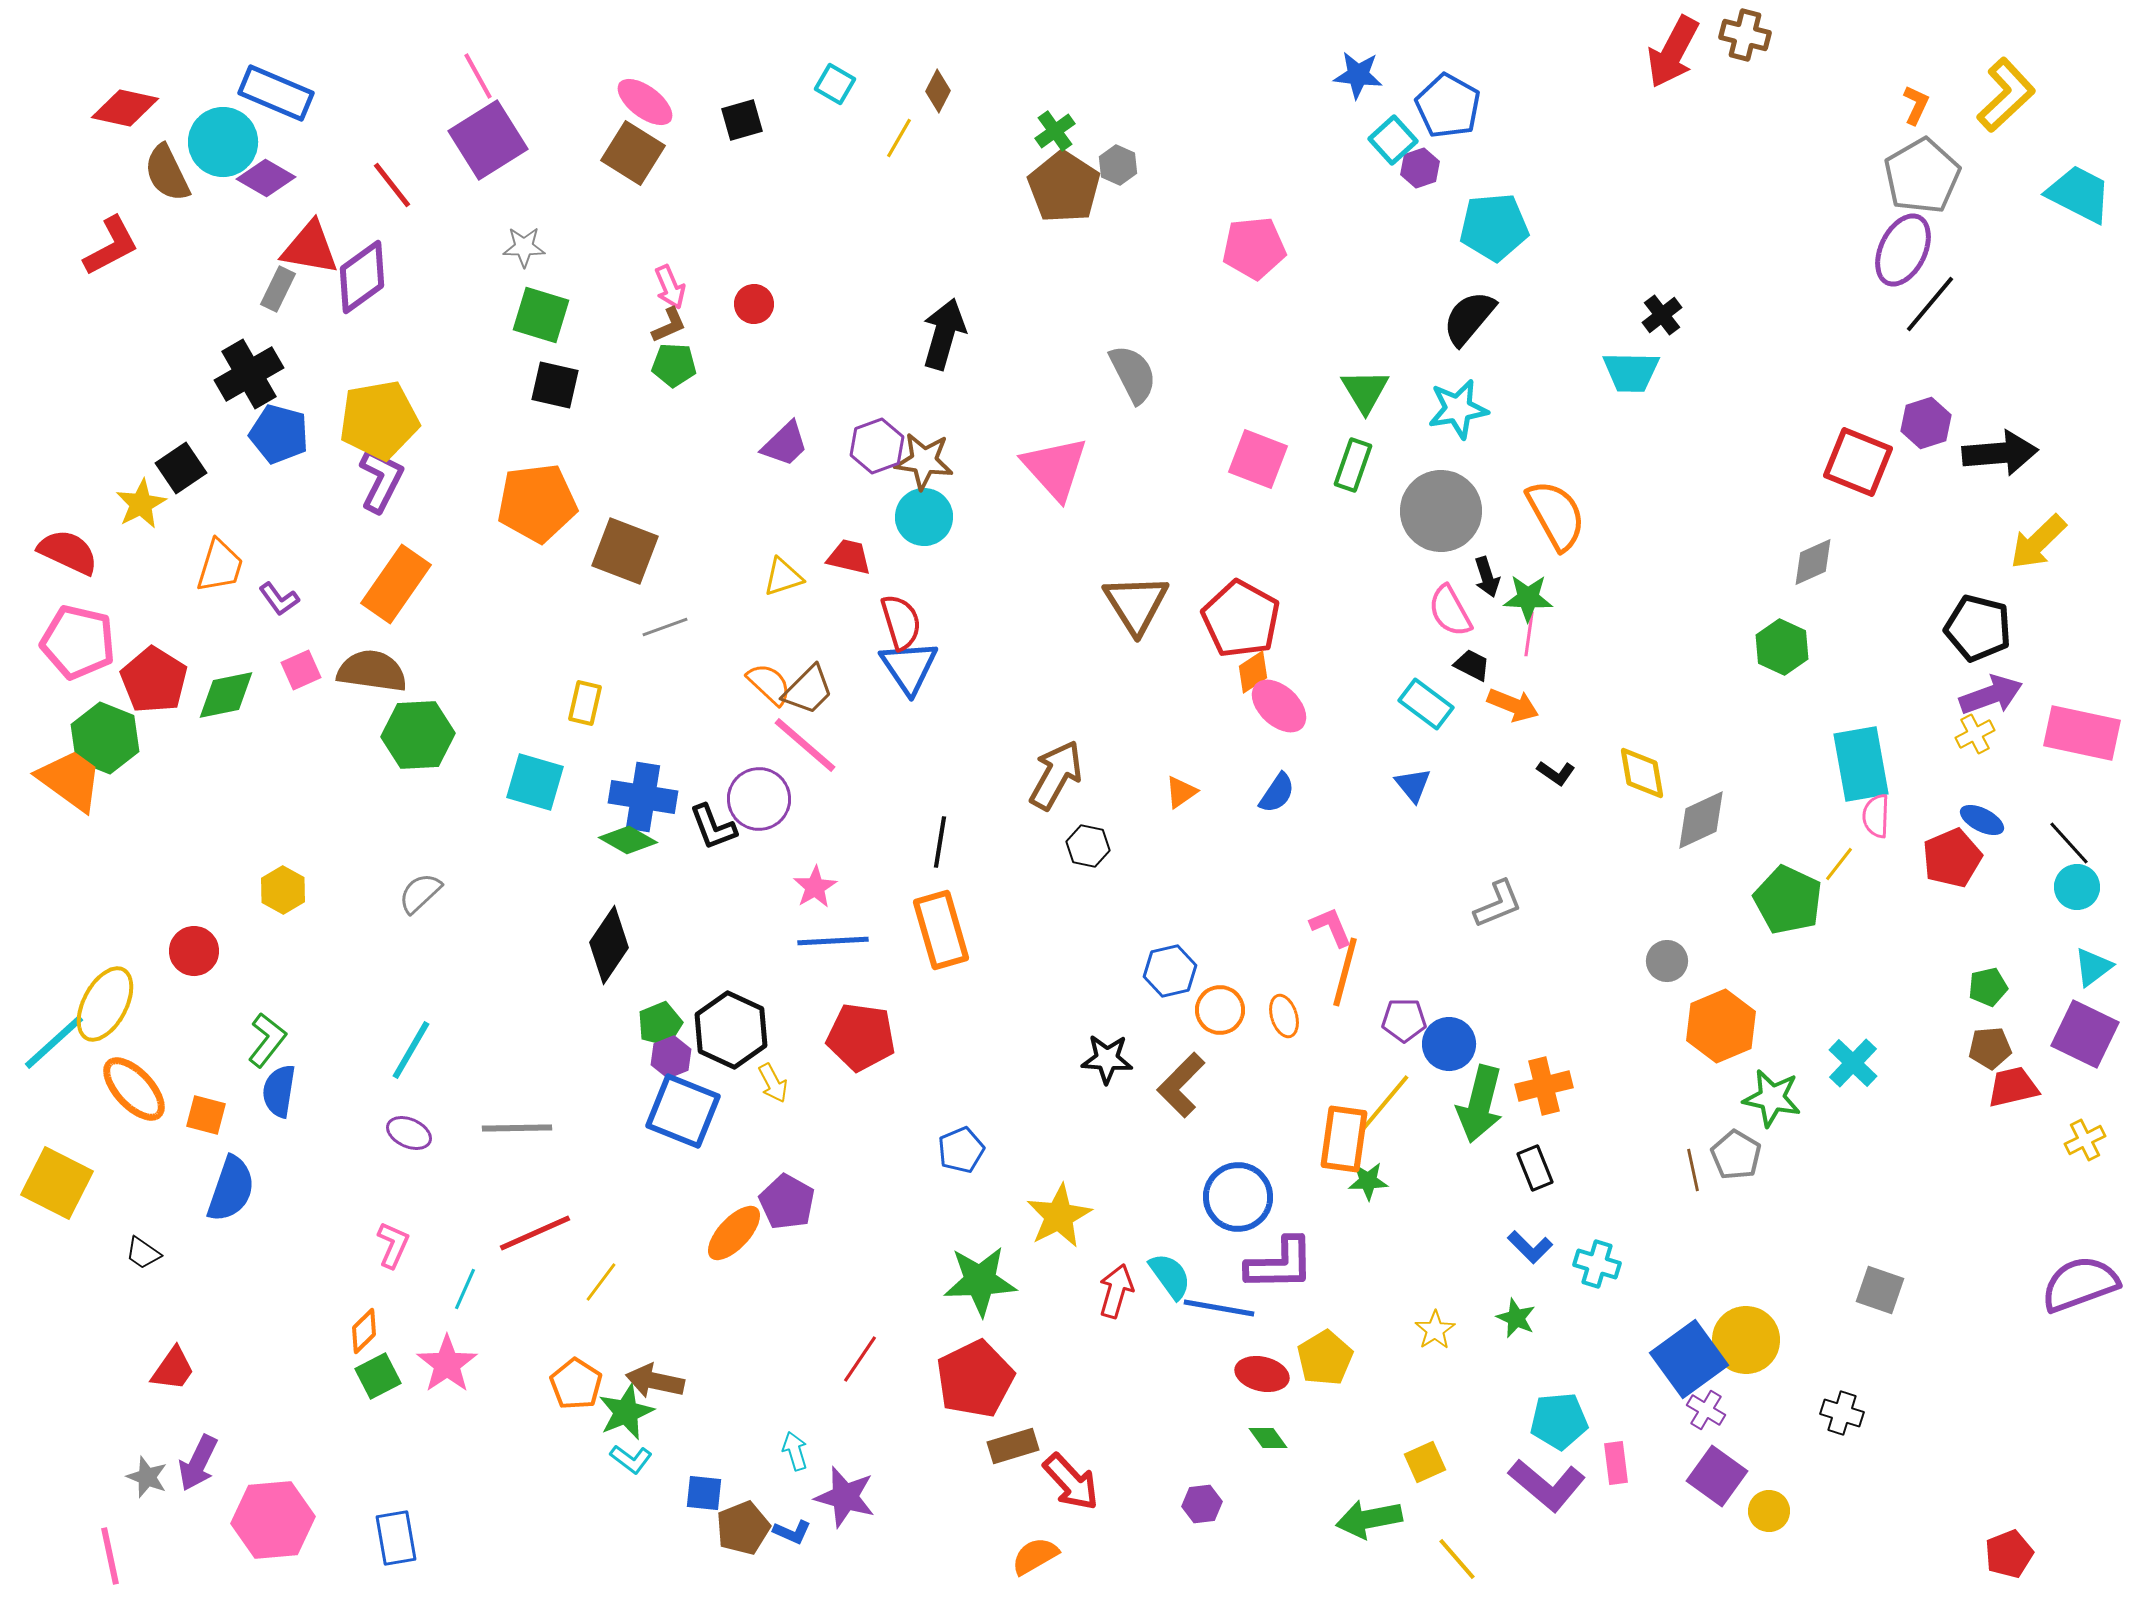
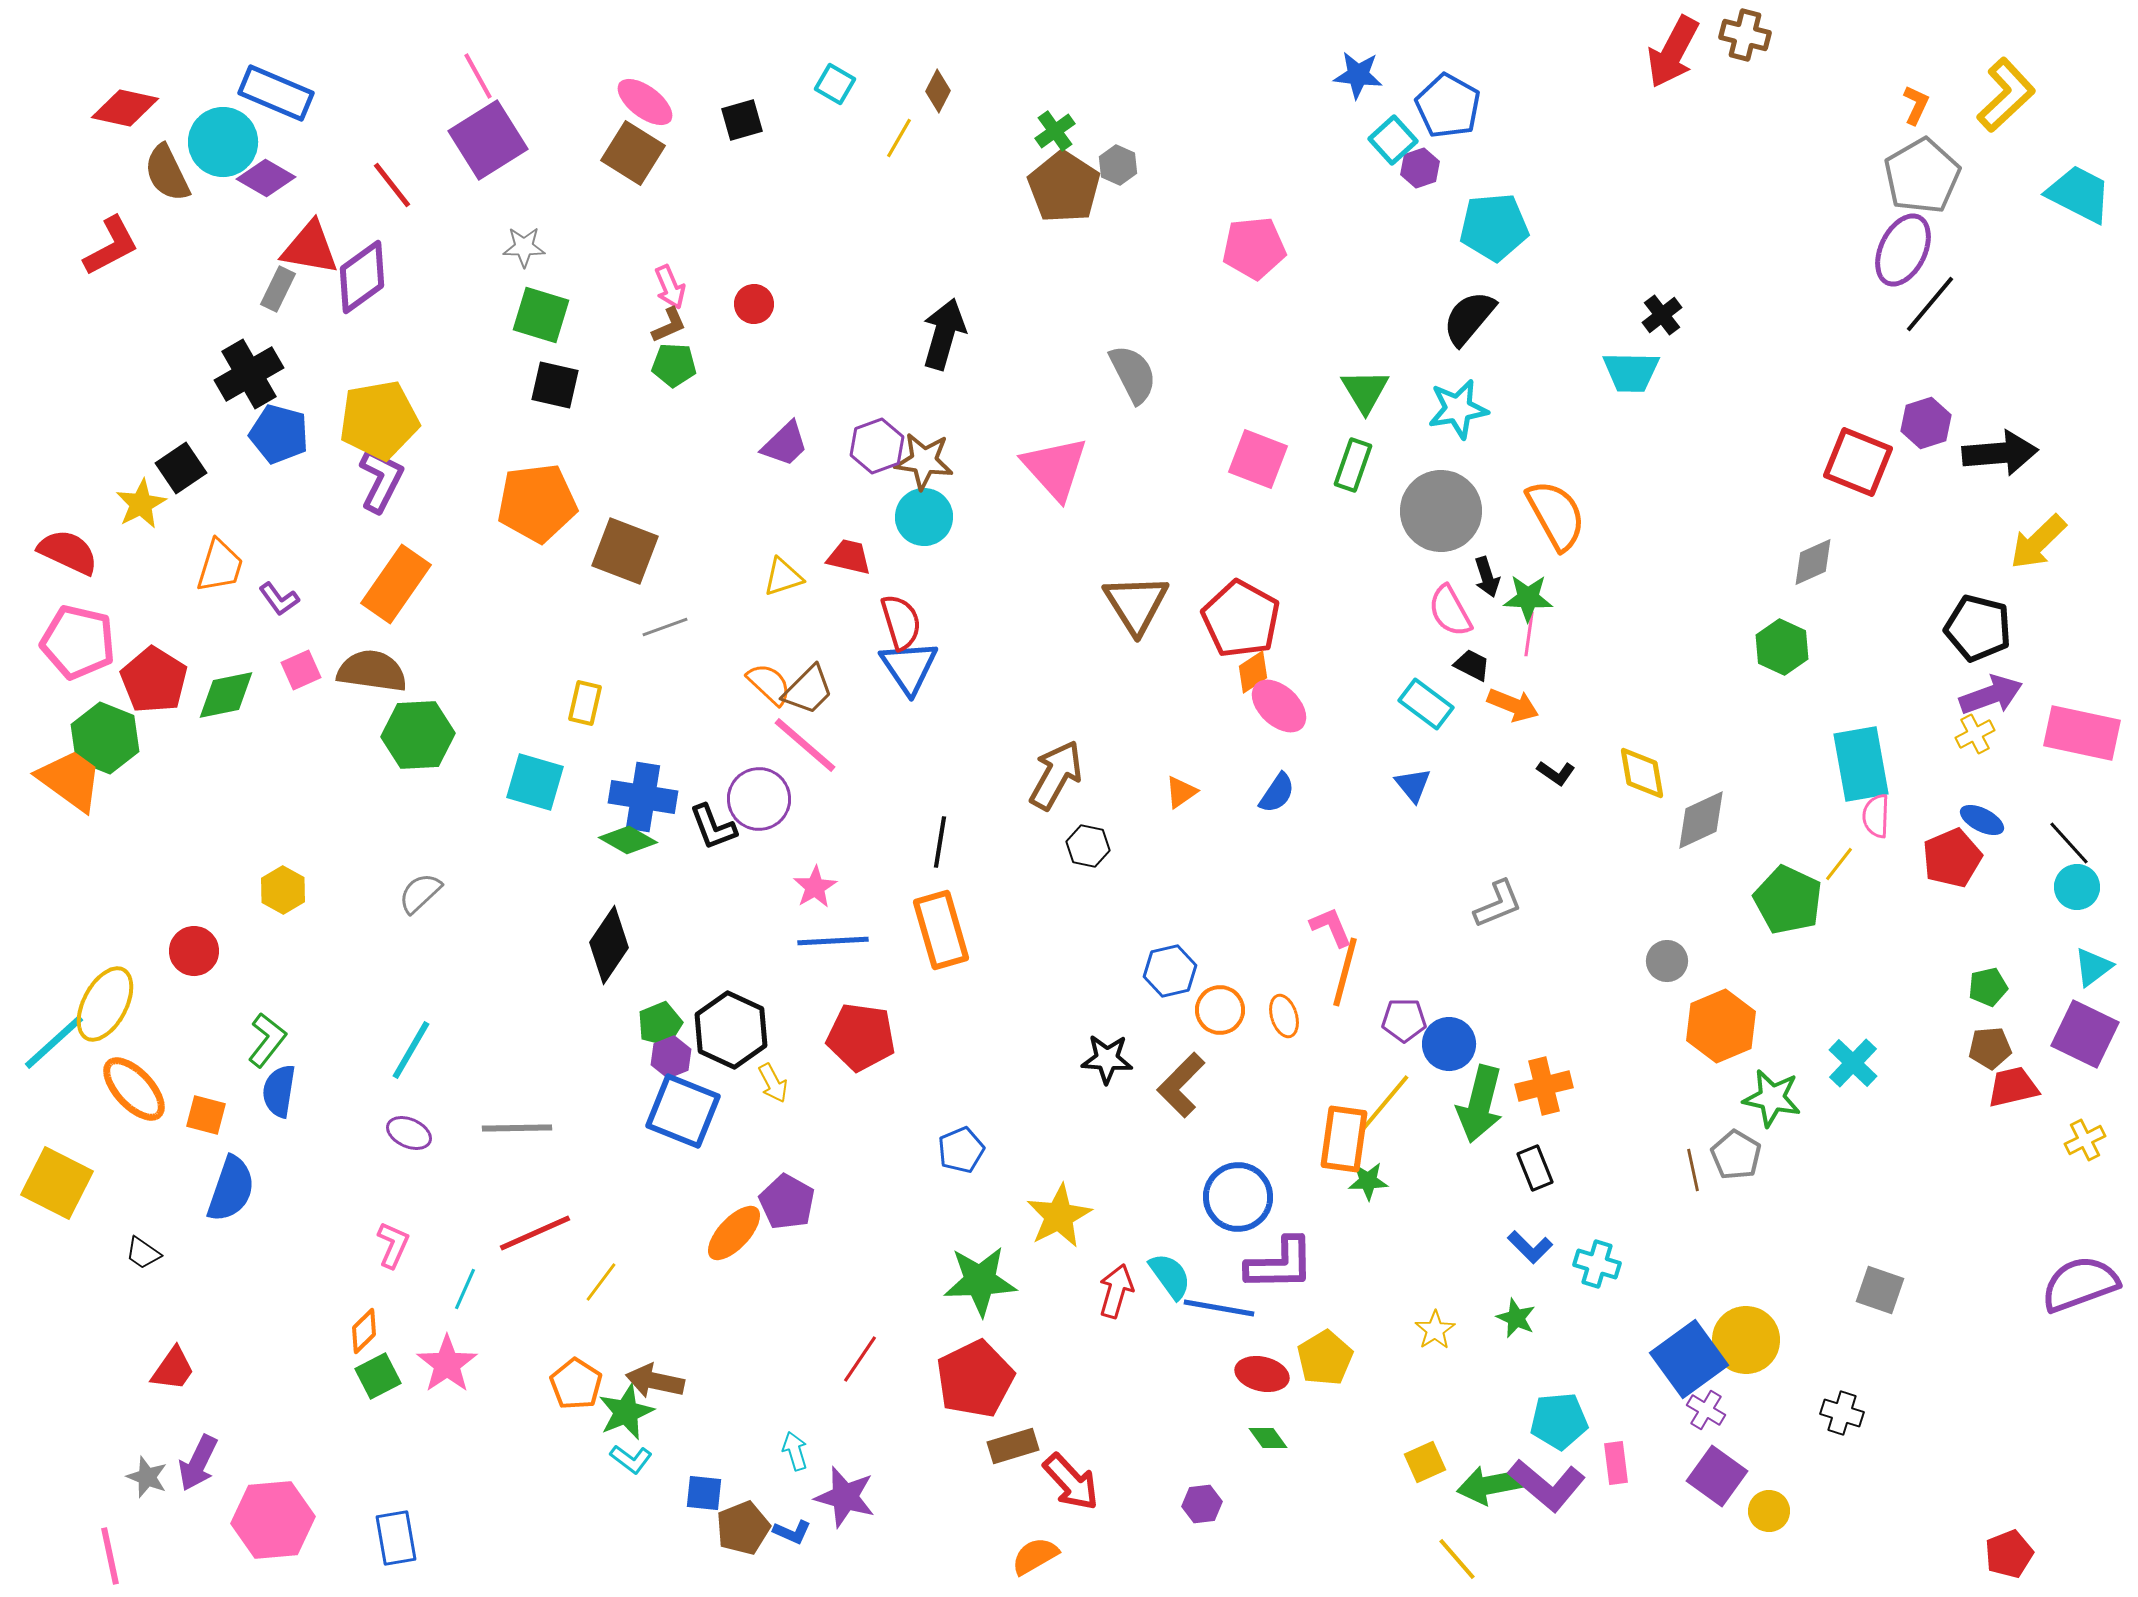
green arrow at (1369, 1519): moved 121 px right, 34 px up
